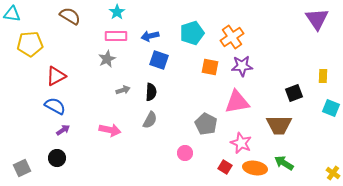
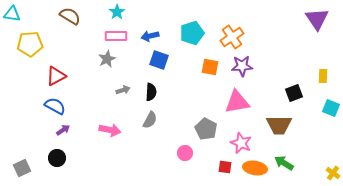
gray pentagon: moved 5 px down
red square: rotated 24 degrees counterclockwise
